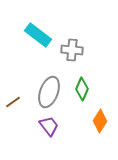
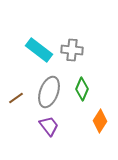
cyan rectangle: moved 1 px right, 15 px down
brown line: moved 3 px right, 4 px up
